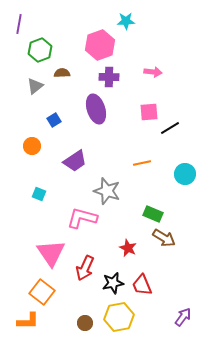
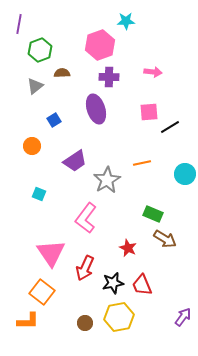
black line: moved 1 px up
gray star: moved 11 px up; rotated 24 degrees clockwise
pink L-shape: moved 4 px right; rotated 68 degrees counterclockwise
brown arrow: moved 1 px right, 1 px down
